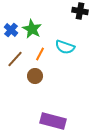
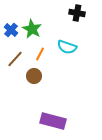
black cross: moved 3 px left, 2 px down
cyan semicircle: moved 2 px right
brown circle: moved 1 px left
